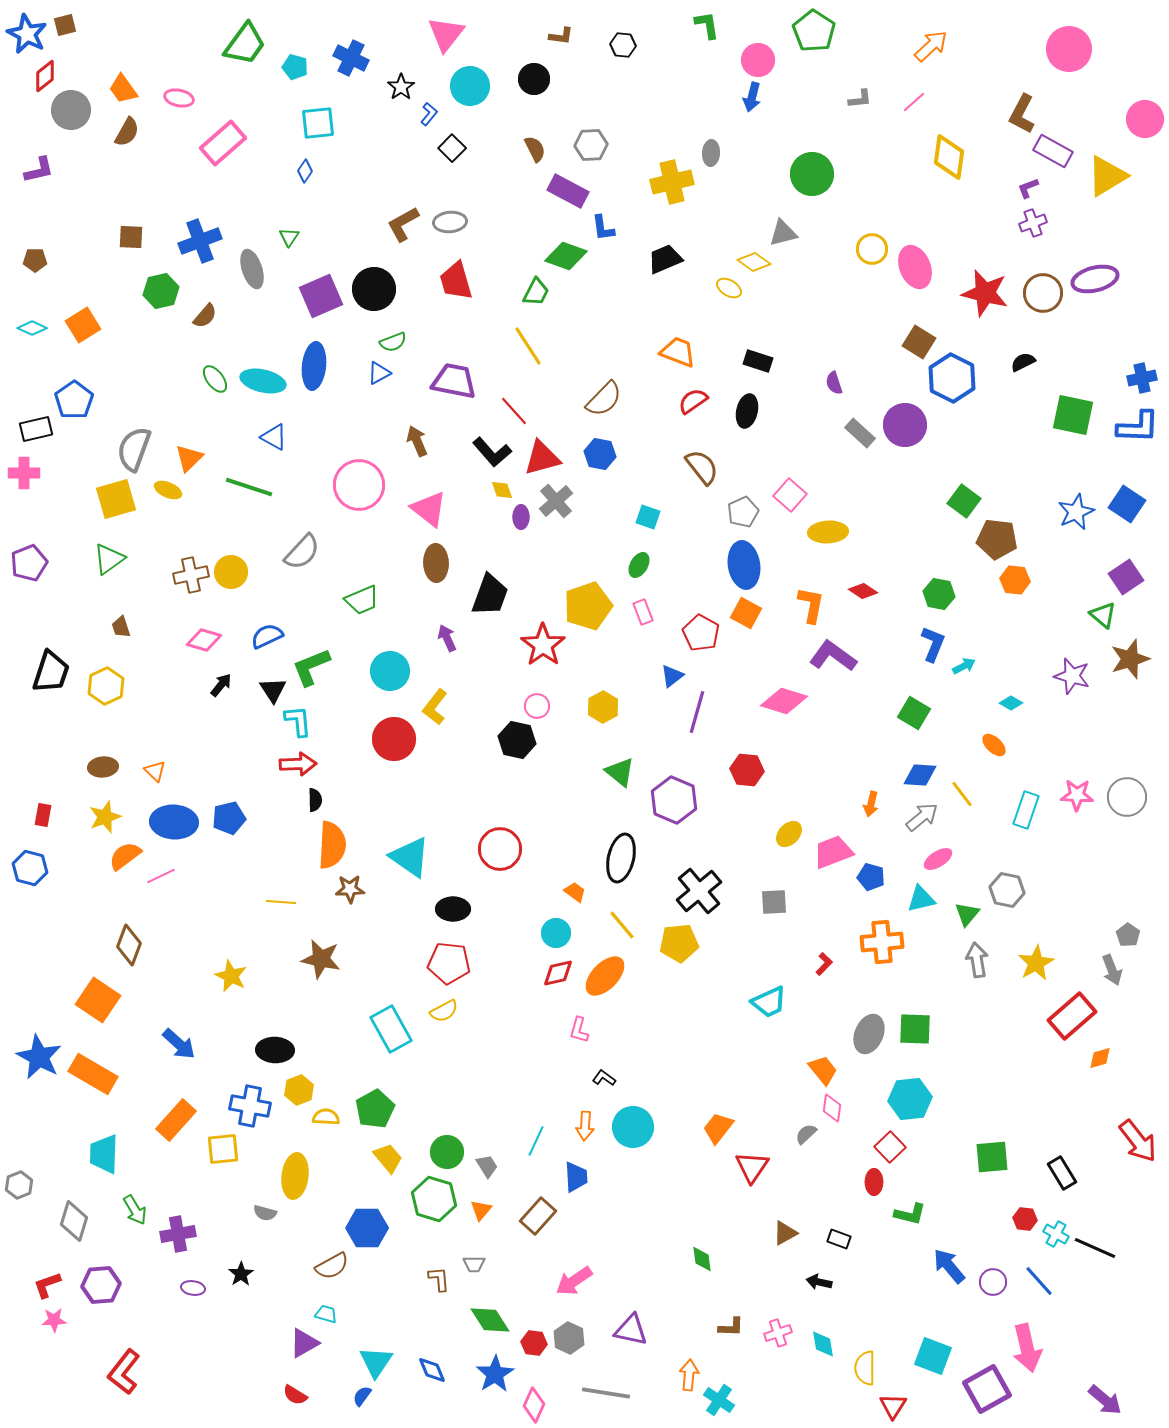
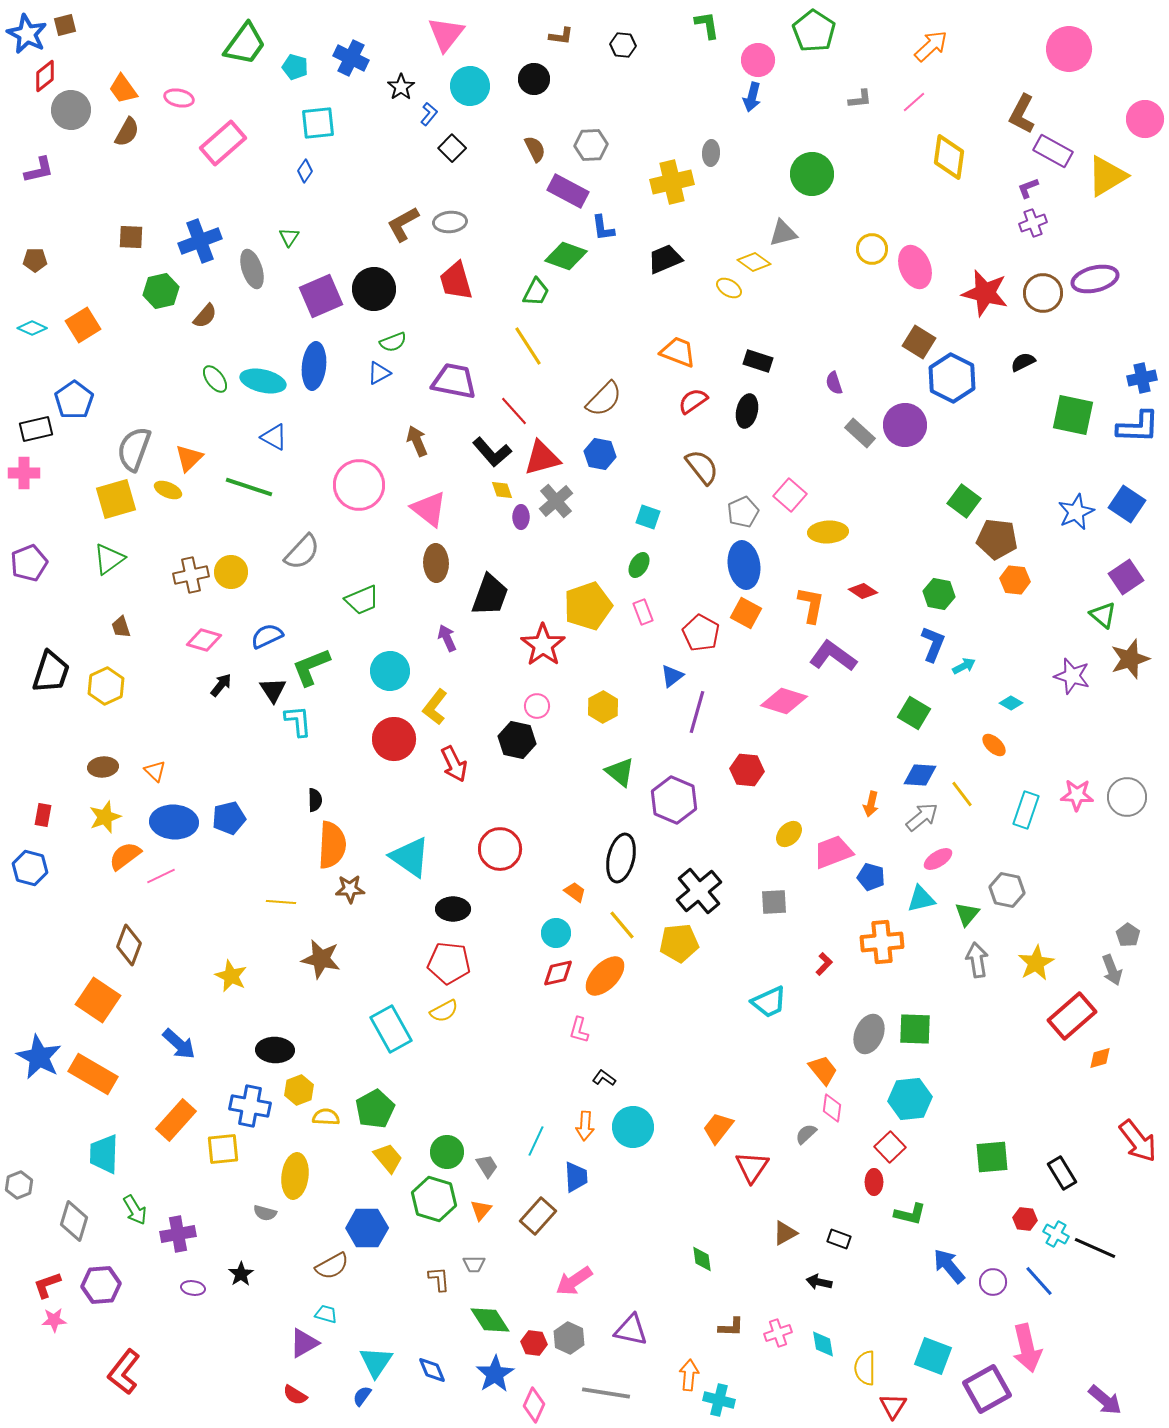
red arrow at (298, 764): moved 156 px right; rotated 66 degrees clockwise
cyan cross at (719, 1400): rotated 20 degrees counterclockwise
